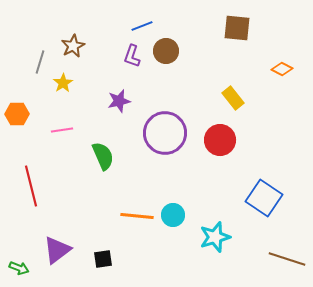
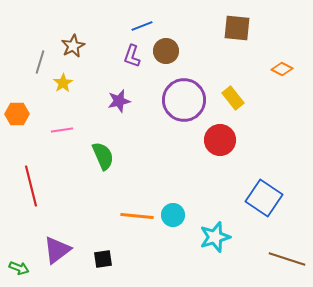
purple circle: moved 19 px right, 33 px up
